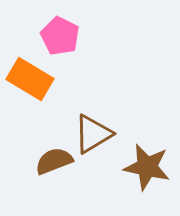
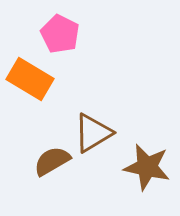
pink pentagon: moved 2 px up
brown triangle: moved 1 px up
brown semicircle: moved 2 px left; rotated 9 degrees counterclockwise
